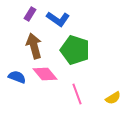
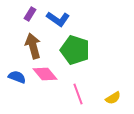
brown arrow: moved 1 px left
pink line: moved 1 px right
